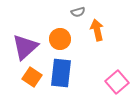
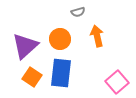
orange arrow: moved 6 px down
purple triangle: moved 1 px up
